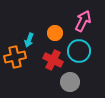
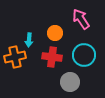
pink arrow: moved 2 px left, 2 px up; rotated 60 degrees counterclockwise
cyan arrow: rotated 16 degrees counterclockwise
cyan circle: moved 5 px right, 4 px down
red cross: moved 1 px left, 3 px up; rotated 18 degrees counterclockwise
